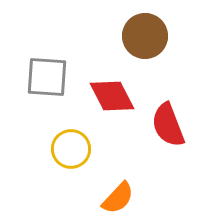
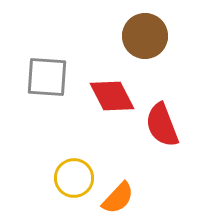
red semicircle: moved 6 px left
yellow circle: moved 3 px right, 29 px down
